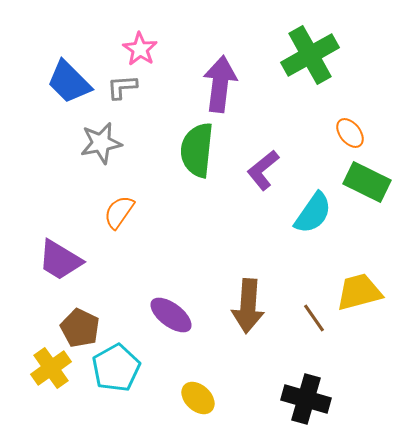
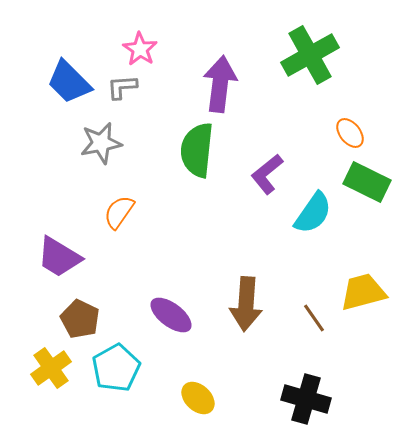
purple L-shape: moved 4 px right, 4 px down
purple trapezoid: moved 1 px left, 3 px up
yellow trapezoid: moved 4 px right
brown arrow: moved 2 px left, 2 px up
brown pentagon: moved 9 px up
